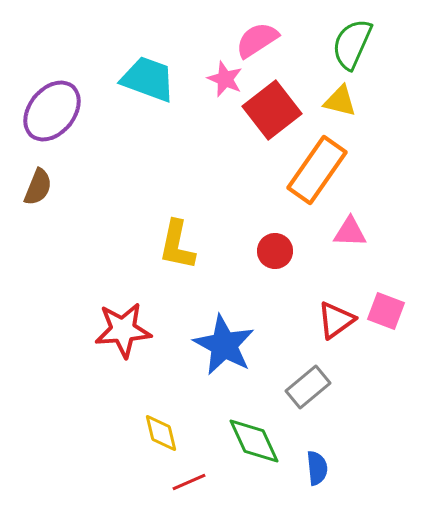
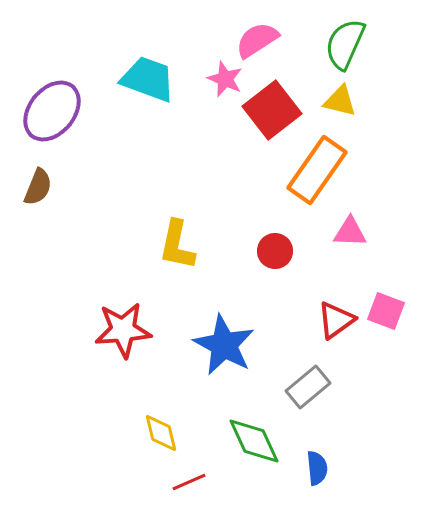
green semicircle: moved 7 px left
